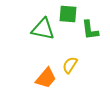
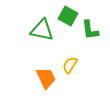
green square: moved 2 px down; rotated 24 degrees clockwise
green triangle: moved 1 px left, 1 px down
orange trapezoid: rotated 65 degrees counterclockwise
